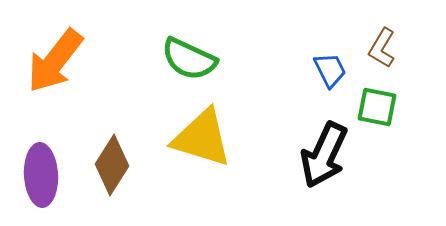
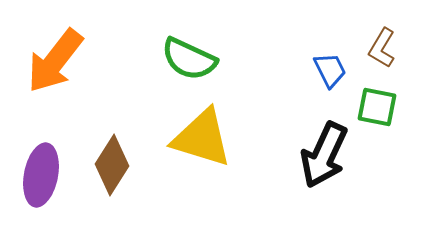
purple ellipse: rotated 14 degrees clockwise
